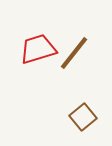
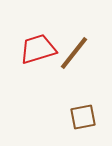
brown square: rotated 28 degrees clockwise
